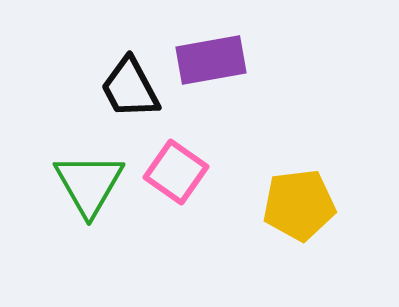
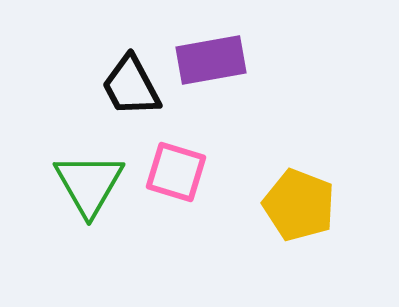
black trapezoid: moved 1 px right, 2 px up
pink square: rotated 18 degrees counterclockwise
yellow pentagon: rotated 28 degrees clockwise
